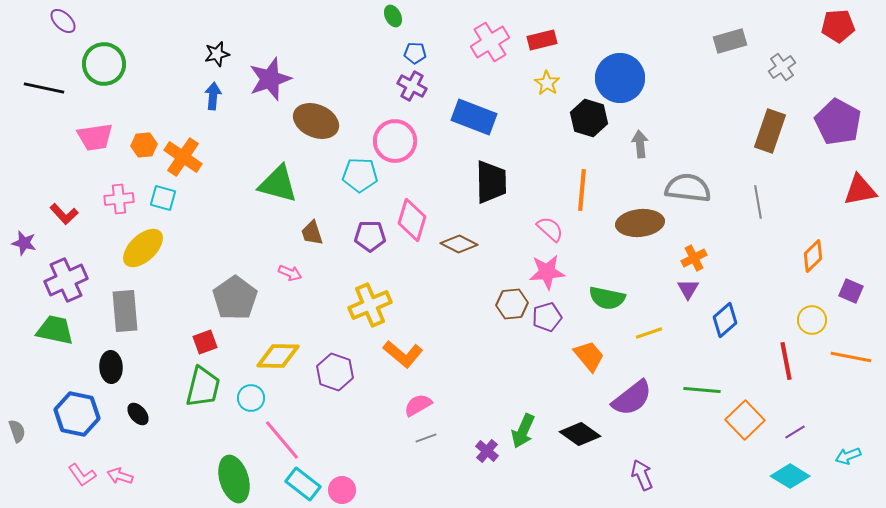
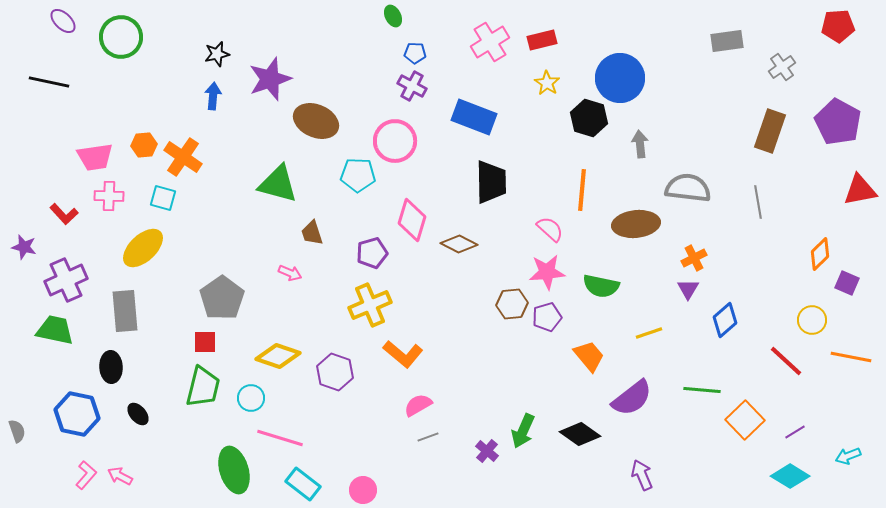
gray rectangle at (730, 41): moved 3 px left; rotated 8 degrees clockwise
green circle at (104, 64): moved 17 px right, 27 px up
black line at (44, 88): moved 5 px right, 6 px up
pink trapezoid at (95, 137): moved 20 px down
cyan pentagon at (360, 175): moved 2 px left
pink cross at (119, 199): moved 10 px left, 3 px up; rotated 8 degrees clockwise
brown ellipse at (640, 223): moved 4 px left, 1 px down
purple pentagon at (370, 236): moved 2 px right, 17 px down; rotated 16 degrees counterclockwise
purple star at (24, 243): moved 4 px down
orange diamond at (813, 256): moved 7 px right, 2 px up
purple square at (851, 291): moved 4 px left, 8 px up
gray pentagon at (235, 298): moved 13 px left
green semicircle at (607, 298): moved 6 px left, 12 px up
red square at (205, 342): rotated 20 degrees clockwise
yellow diamond at (278, 356): rotated 18 degrees clockwise
red line at (786, 361): rotated 36 degrees counterclockwise
gray line at (426, 438): moved 2 px right, 1 px up
pink line at (282, 440): moved 2 px left, 2 px up; rotated 33 degrees counterclockwise
pink L-shape at (82, 475): moved 4 px right; rotated 104 degrees counterclockwise
pink arrow at (120, 476): rotated 10 degrees clockwise
green ellipse at (234, 479): moved 9 px up
pink circle at (342, 490): moved 21 px right
